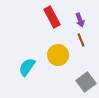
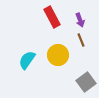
cyan semicircle: moved 7 px up
